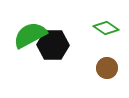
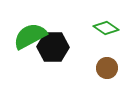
green semicircle: moved 1 px down
black hexagon: moved 2 px down
